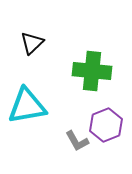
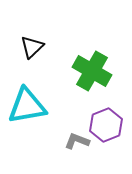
black triangle: moved 4 px down
green cross: rotated 24 degrees clockwise
gray L-shape: rotated 140 degrees clockwise
